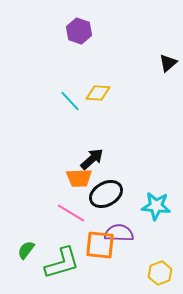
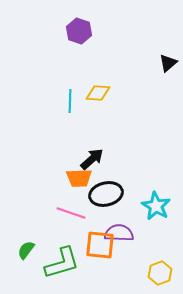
cyan line: rotated 45 degrees clockwise
black ellipse: rotated 16 degrees clockwise
cyan star: rotated 24 degrees clockwise
pink line: rotated 12 degrees counterclockwise
